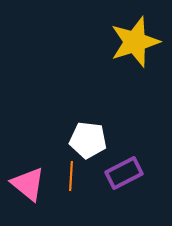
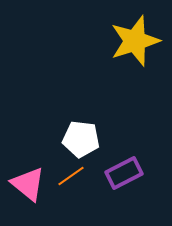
yellow star: moved 1 px up
white pentagon: moved 7 px left, 1 px up
orange line: rotated 52 degrees clockwise
